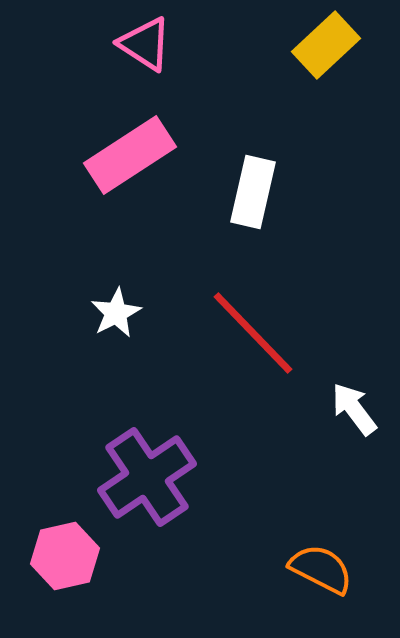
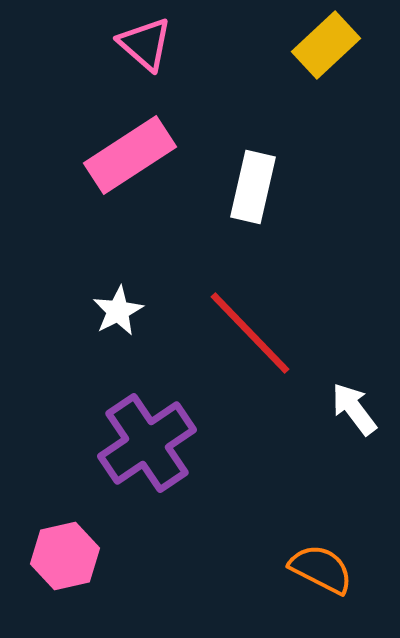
pink triangle: rotated 8 degrees clockwise
white rectangle: moved 5 px up
white star: moved 2 px right, 2 px up
red line: moved 3 px left
purple cross: moved 34 px up
